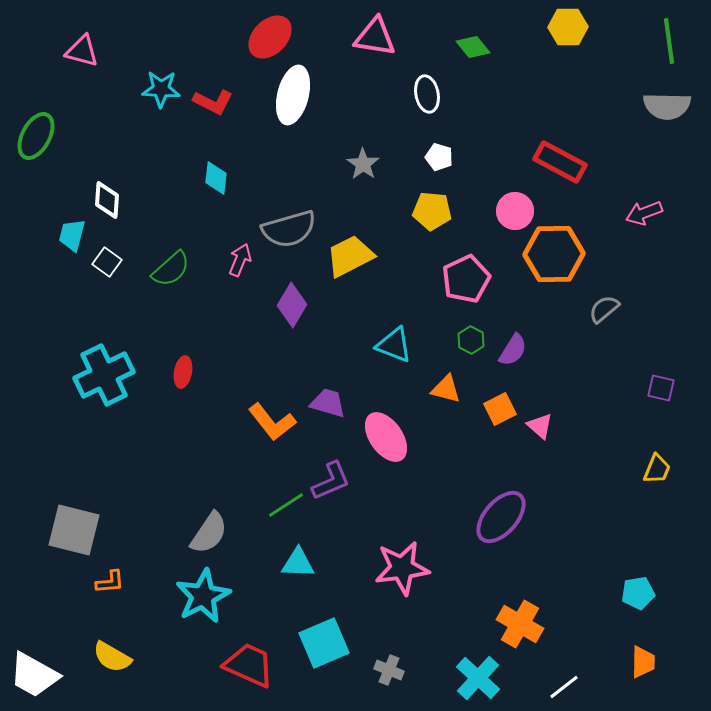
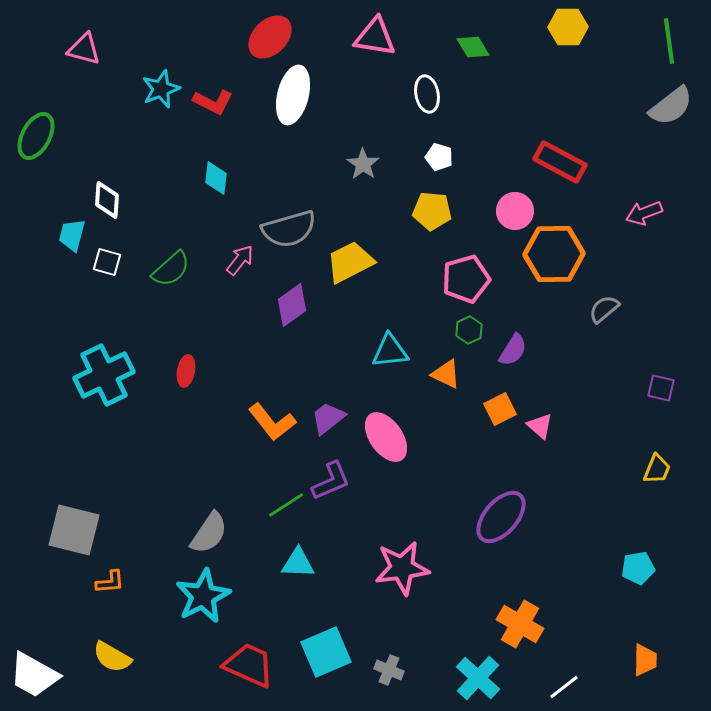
green diamond at (473, 47): rotated 8 degrees clockwise
pink triangle at (82, 51): moved 2 px right, 2 px up
cyan star at (161, 89): rotated 24 degrees counterclockwise
gray semicircle at (667, 106): moved 4 px right; rotated 39 degrees counterclockwise
yellow trapezoid at (350, 256): moved 6 px down
pink arrow at (240, 260): rotated 16 degrees clockwise
white square at (107, 262): rotated 20 degrees counterclockwise
pink pentagon at (466, 279): rotated 9 degrees clockwise
purple diamond at (292, 305): rotated 24 degrees clockwise
green hexagon at (471, 340): moved 2 px left, 10 px up; rotated 8 degrees clockwise
cyan triangle at (394, 345): moved 4 px left, 6 px down; rotated 27 degrees counterclockwise
red ellipse at (183, 372): moved 3 px right, 1 px up
orange triangle at (446, 389): moved 15 px up; rotated 12 degrees clockwise
purple trapezoid at (328, 403): moved 15 px down; rotated 54 degrees counterclockwise
cyan pentagon at (638, 593): moved 25 px up
cyan square at (324, 643): moved 2 px right, 9 px down
orange trapezoid at (643, 662): moved 2 px right, 2 px up
